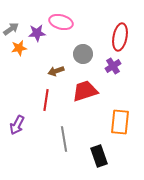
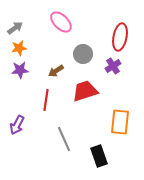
pink ellipse: rotated 30 degrees clockwise
gray arrow: moved 4 px right, 1 px up
purple star: moved 17 px left, 37 px down
brown arrow: rotated 14 degrees counterclockwise
gray line: rotated 15 degrees counterclockwise
